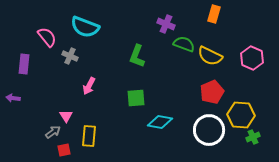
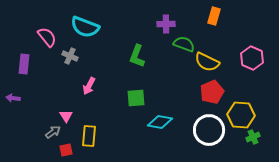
orange rectangle: moved 2 px down
purple cross: rotated 24 degrees counterclockwise
yellow semicircle: moved 3 px left, 6 px down
red square: moved 2 px right
